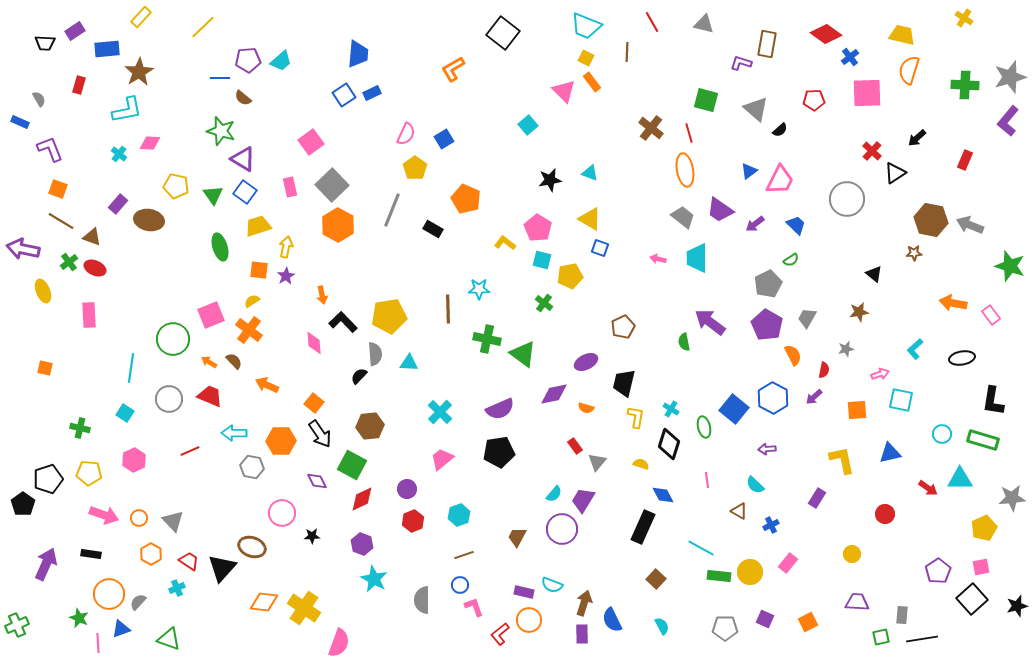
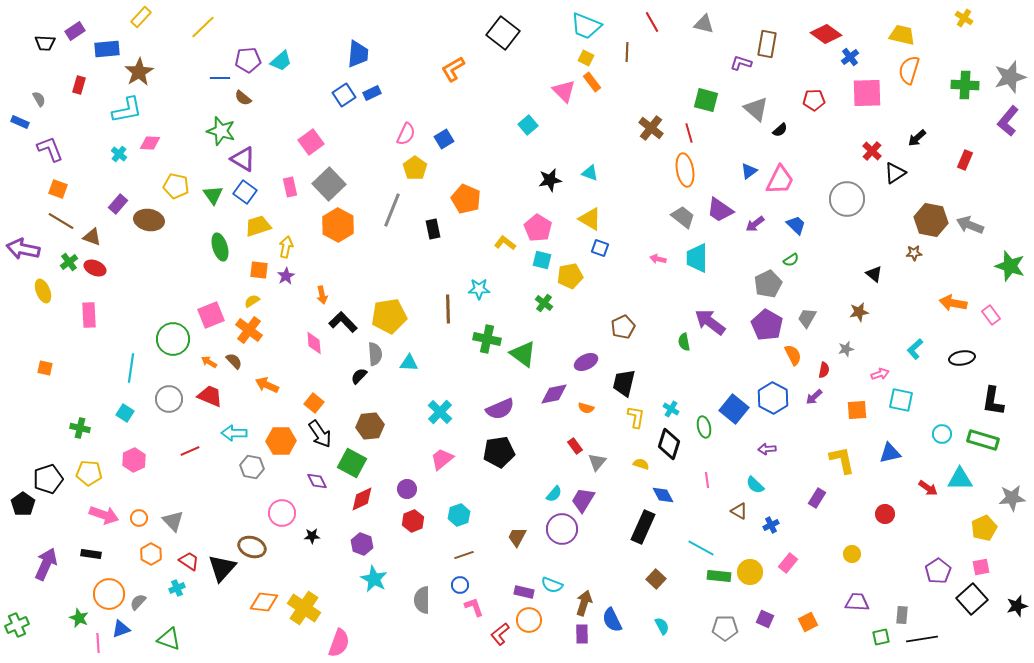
gray square at (332, 185): moved 3 px left, 1 px up
black rectangle at (433, 229): rotated 48 degrees clockwise
green square at (352, 465): moved 2 px up
